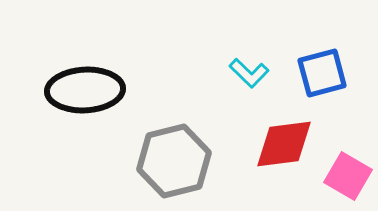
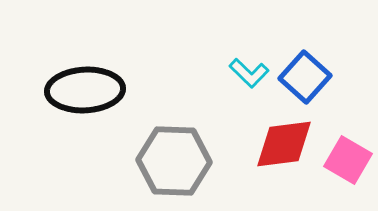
blue square: moved 17 px left, 4 px down; rotated 33 degrees counterclockwise
gray hexagon: rotated 16 degrees clockwise
pink square: moved 16 px up
